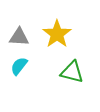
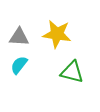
yellow star: rotated 28 degrees counterclockwise
cyan semicircle: moved 1 px up
